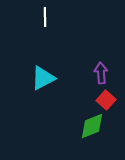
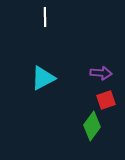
purple arrow: rotated 100 degrees clockwise
red square: rotated 30 degrees clockwise
green diamond: rotated 32 degrees counterclockwise
